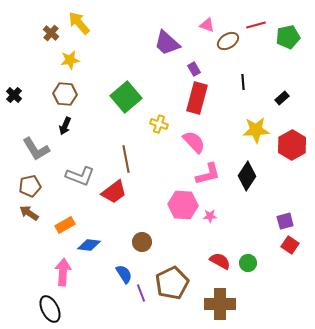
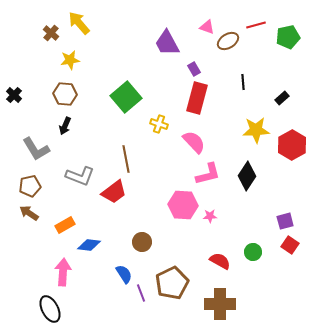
pink triangle at (207, 25): moved 2 px down
purple trapezoid at (167, 43): rotated 20 degrees clockwise
green circle at (248, 263): moved 5 px right, 11 px up
